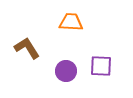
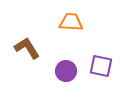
purple square: rotated 10 degrees clockwise
